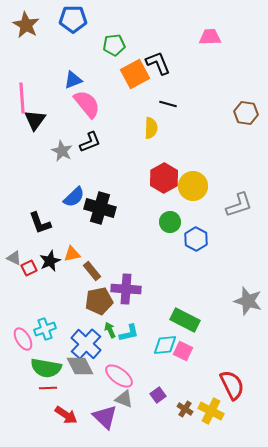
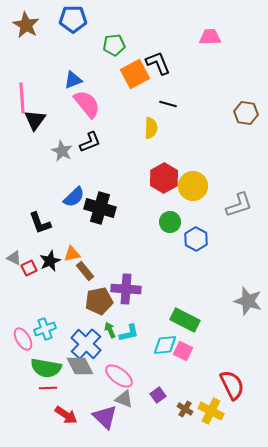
brown rectangle at (92, 271): moved 7 px left
